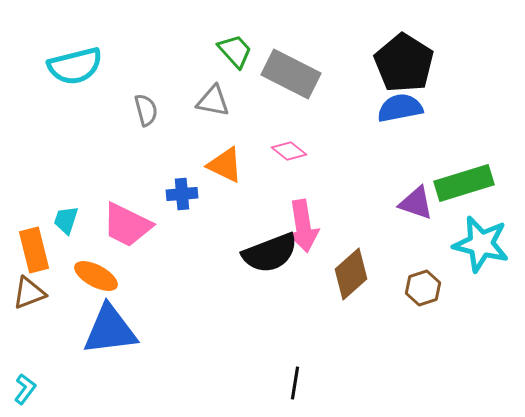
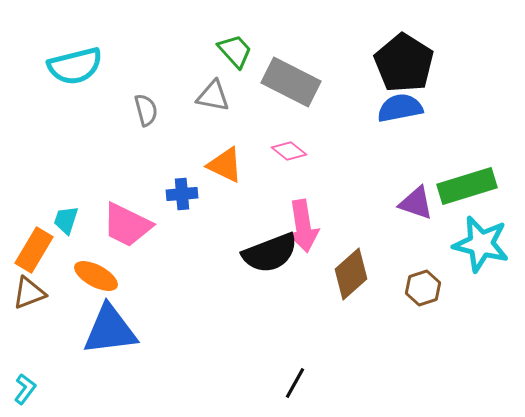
gray rectangle: moved 8 px down
gray triangle: moved 5 px up
green rectangle: moved 3 px right, 3 px down
orange rectangle: rotated 45 degrees clockwise
black line: rotated 20 degrees clockwise
